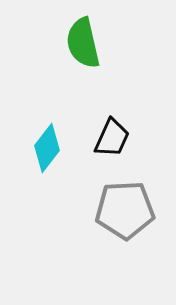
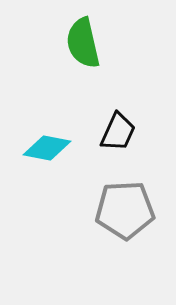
black trapezoid: moved 6 px right, 6 px up
cyan diamond: rotated 63 degrees clockwise
